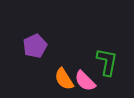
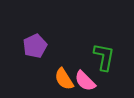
green L-shape: moved 3 px left, 5 px up
